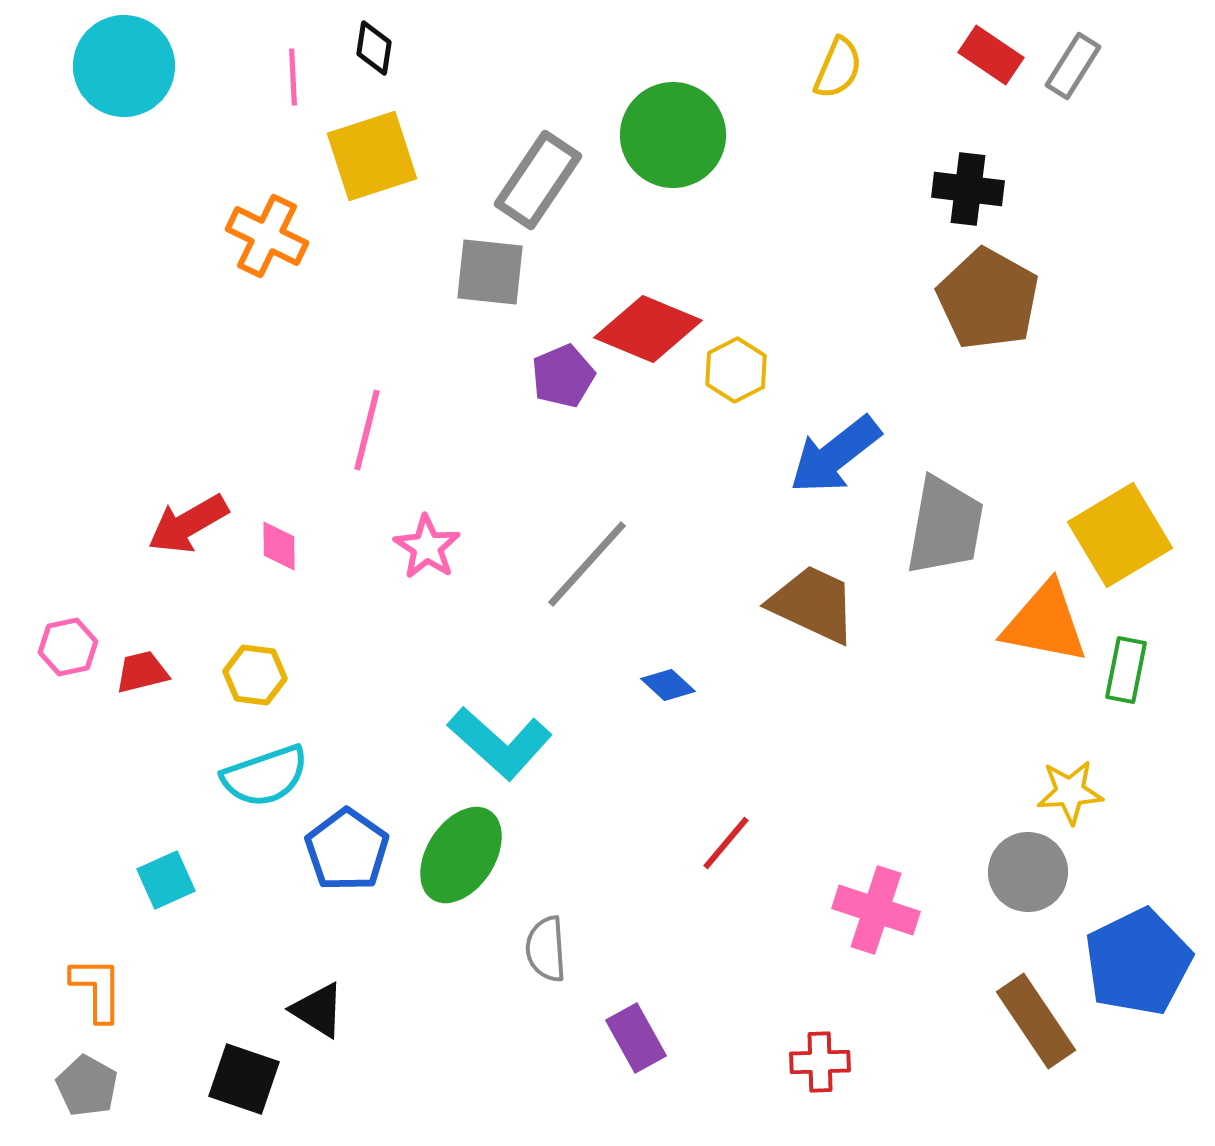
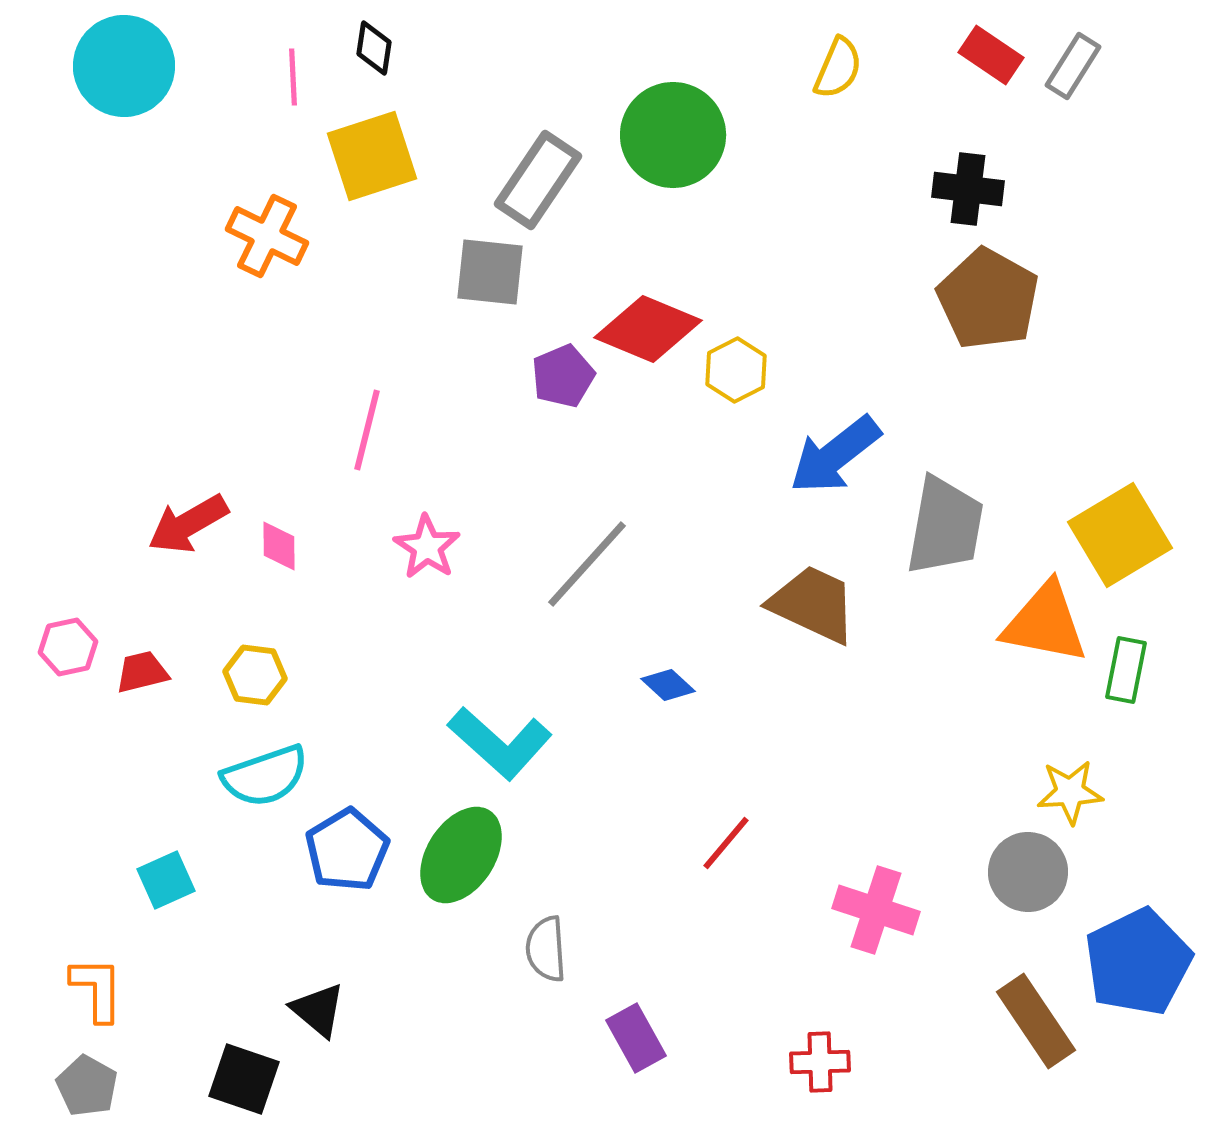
blue pentagon at (347, 850): rotated 6 degrees clockwise
black triangle at (318, 1010): rotated 8 degrees clockwise
